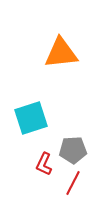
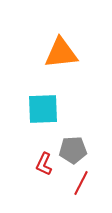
cyan square: moved 12 px right, 9 px up; rotated 16 degrees clockwise
red line: moved 8 px right
